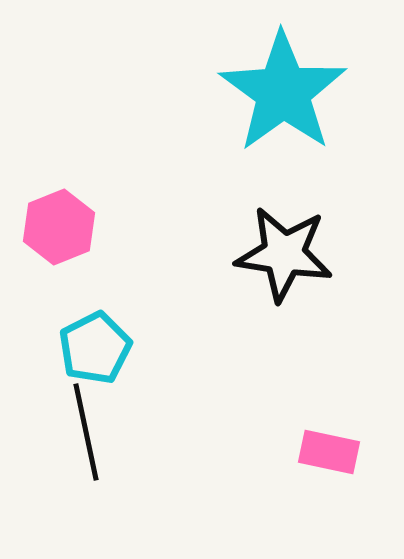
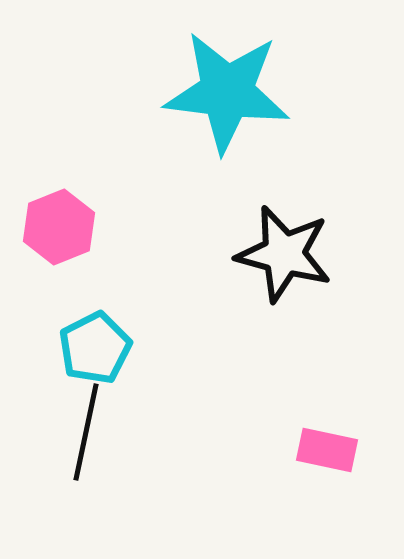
cyan star: moved 56 px left; rotated 29 degrees counterclockwise
black star: rotated 6 degrees clockwise
black line: rotated 24 degrees clockwise
pink rectangle: moved 2 px left, 2 px up
